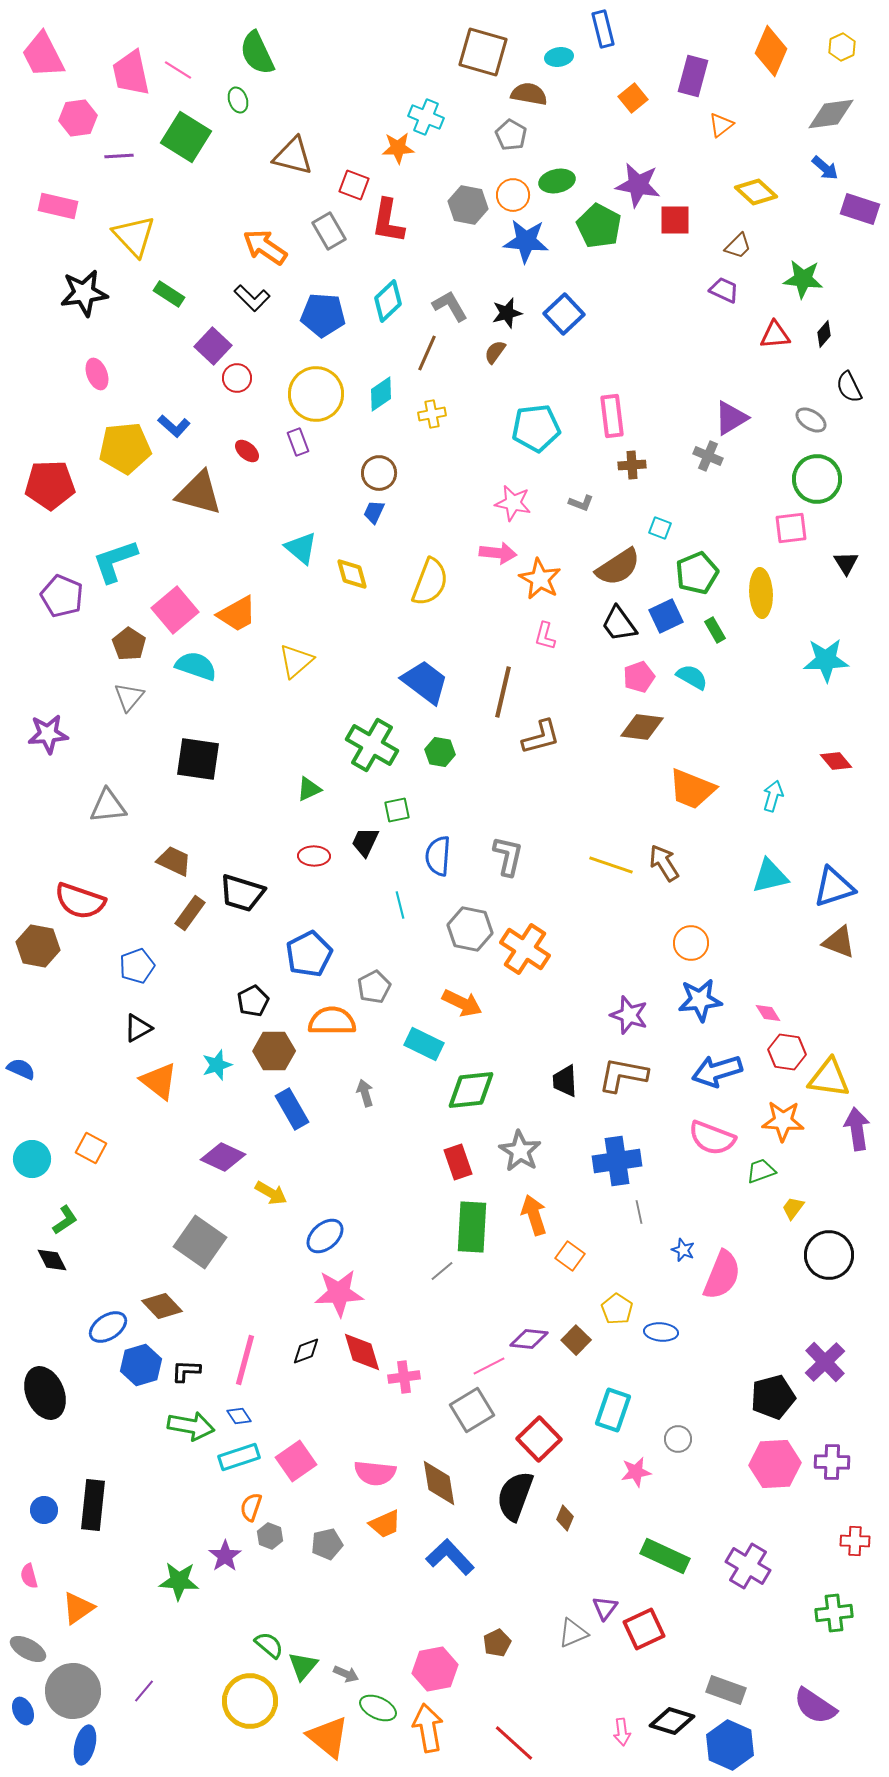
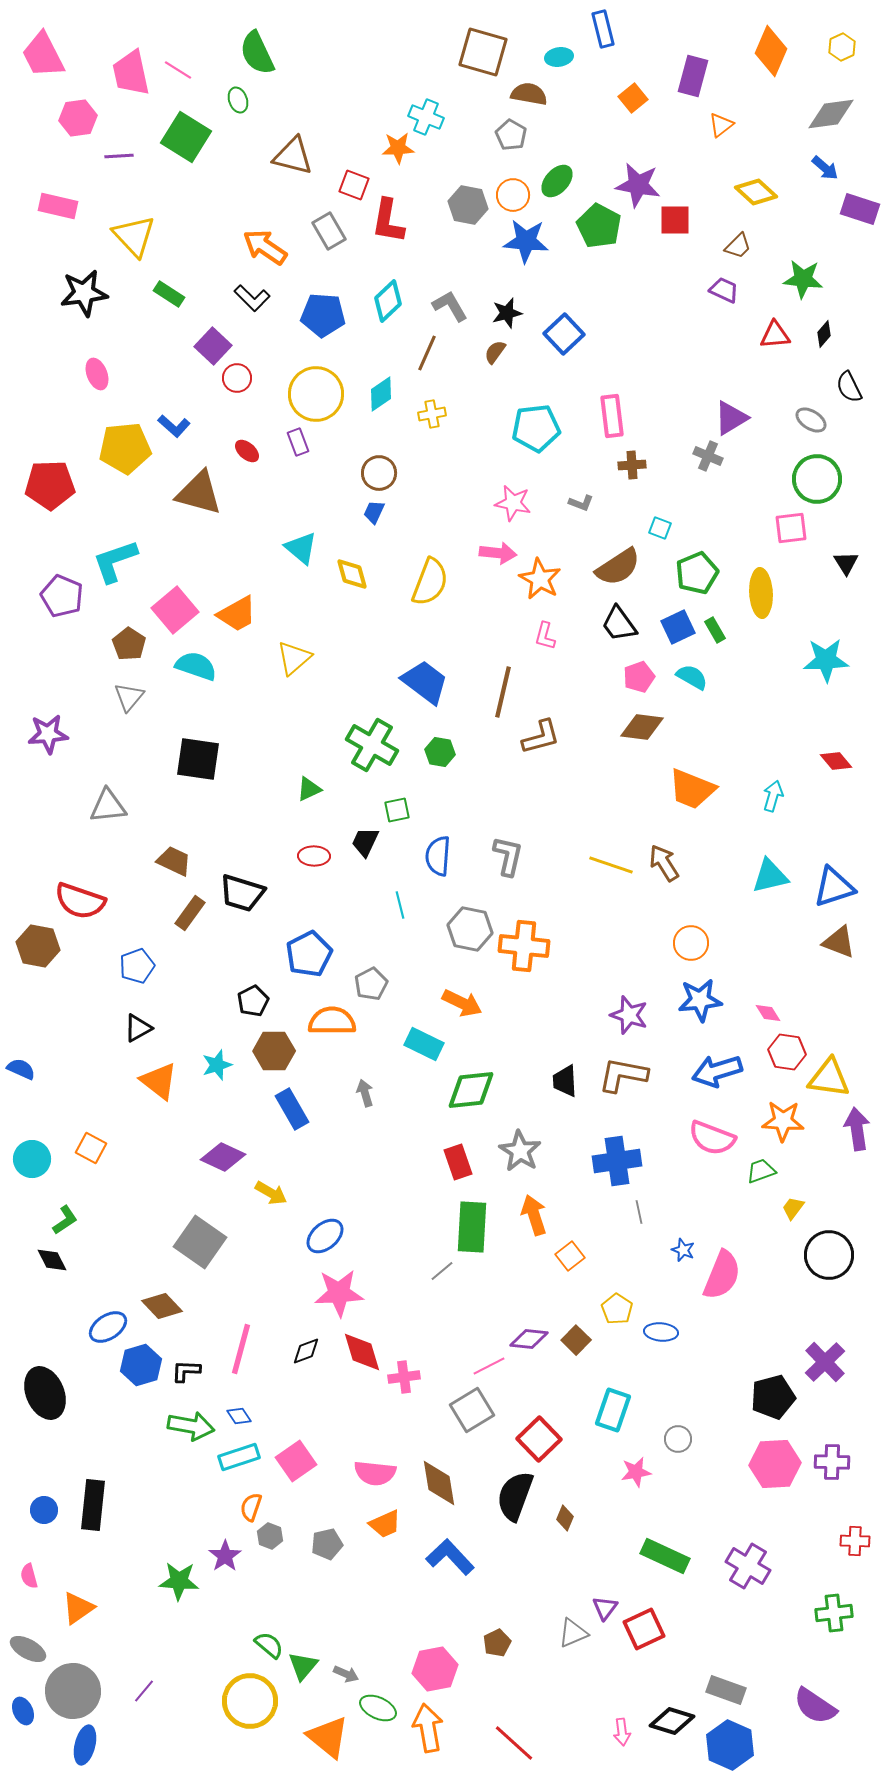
green ellipse at (557, 181): rotated 36 degrees counterclockwise
blue square at (564, 314): moved 20 px down
blue square at (666, 616): moved 12 px right, 11 px down
yellow triangle at (296, 661): moved 2 px left, 3 px up
orange cross at (525, 949): moved 1 px left, 3 px up; rotated 27 degrees counterclockwise
gray pentagon at (374, 987): moved 3 px left, 3 px up
orange square at (570, 1256): rotated 16 degrees clockwise
pink line at (245, 1360): moved 4 px left, 11 px up
